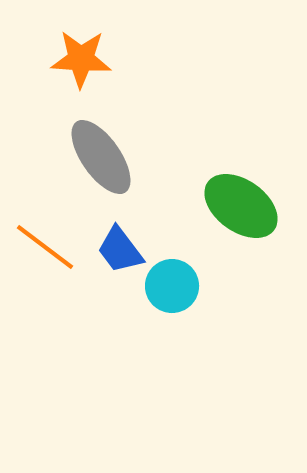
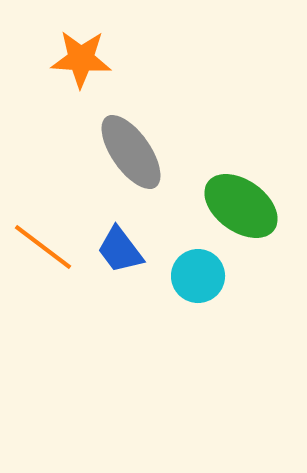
gray ellipse: moved 30 px right, 5 px up
orange line: moved 2 px left
cyan circle: moved 26 px right, 10 px up
